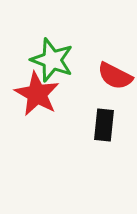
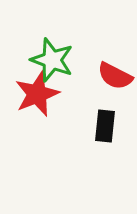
red star: rotated 21 degrees clockwise
black rectangle: moved 1 px right, 1 px down
